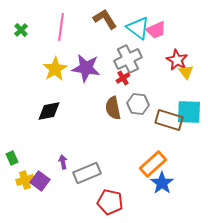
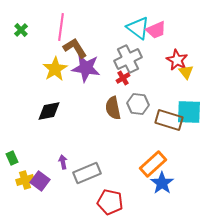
brown L-shape: moved 30 px left, 29 px down
